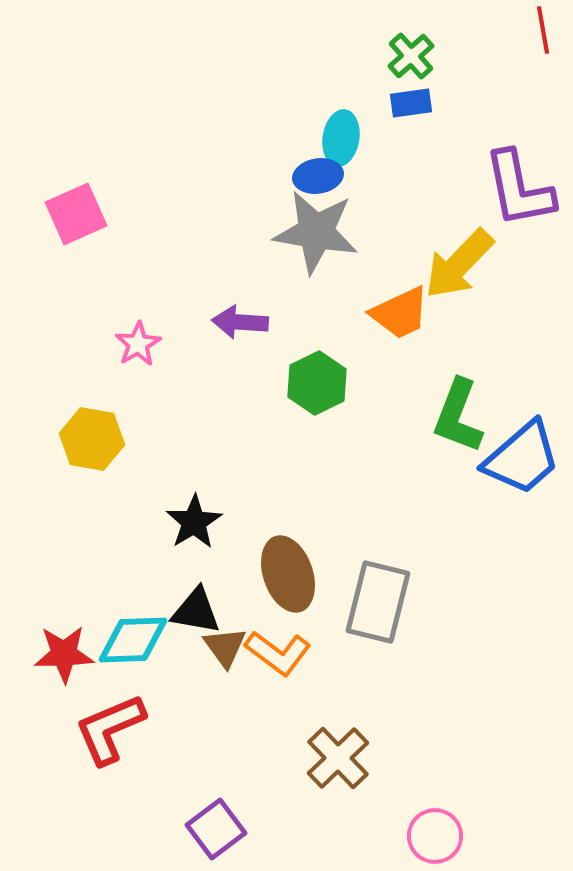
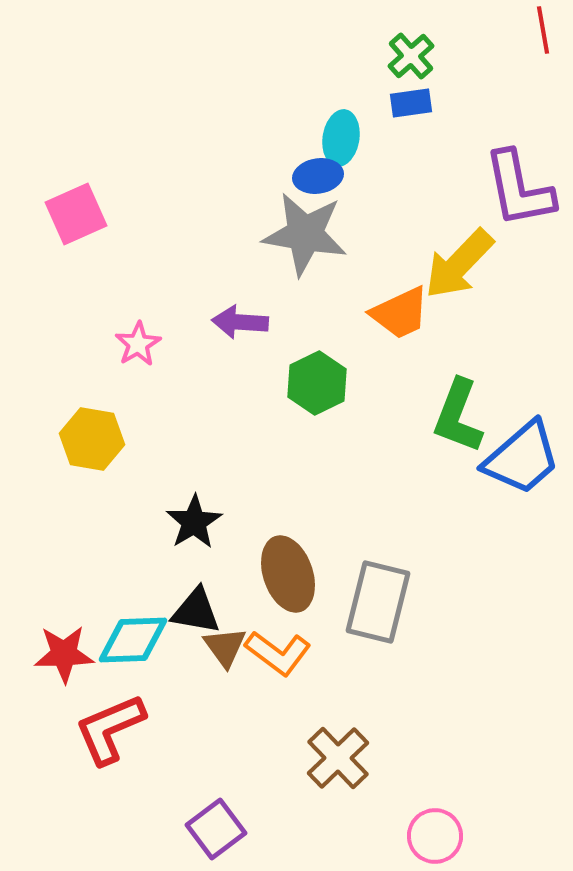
gray star: moved 11 px left, 2 px down
